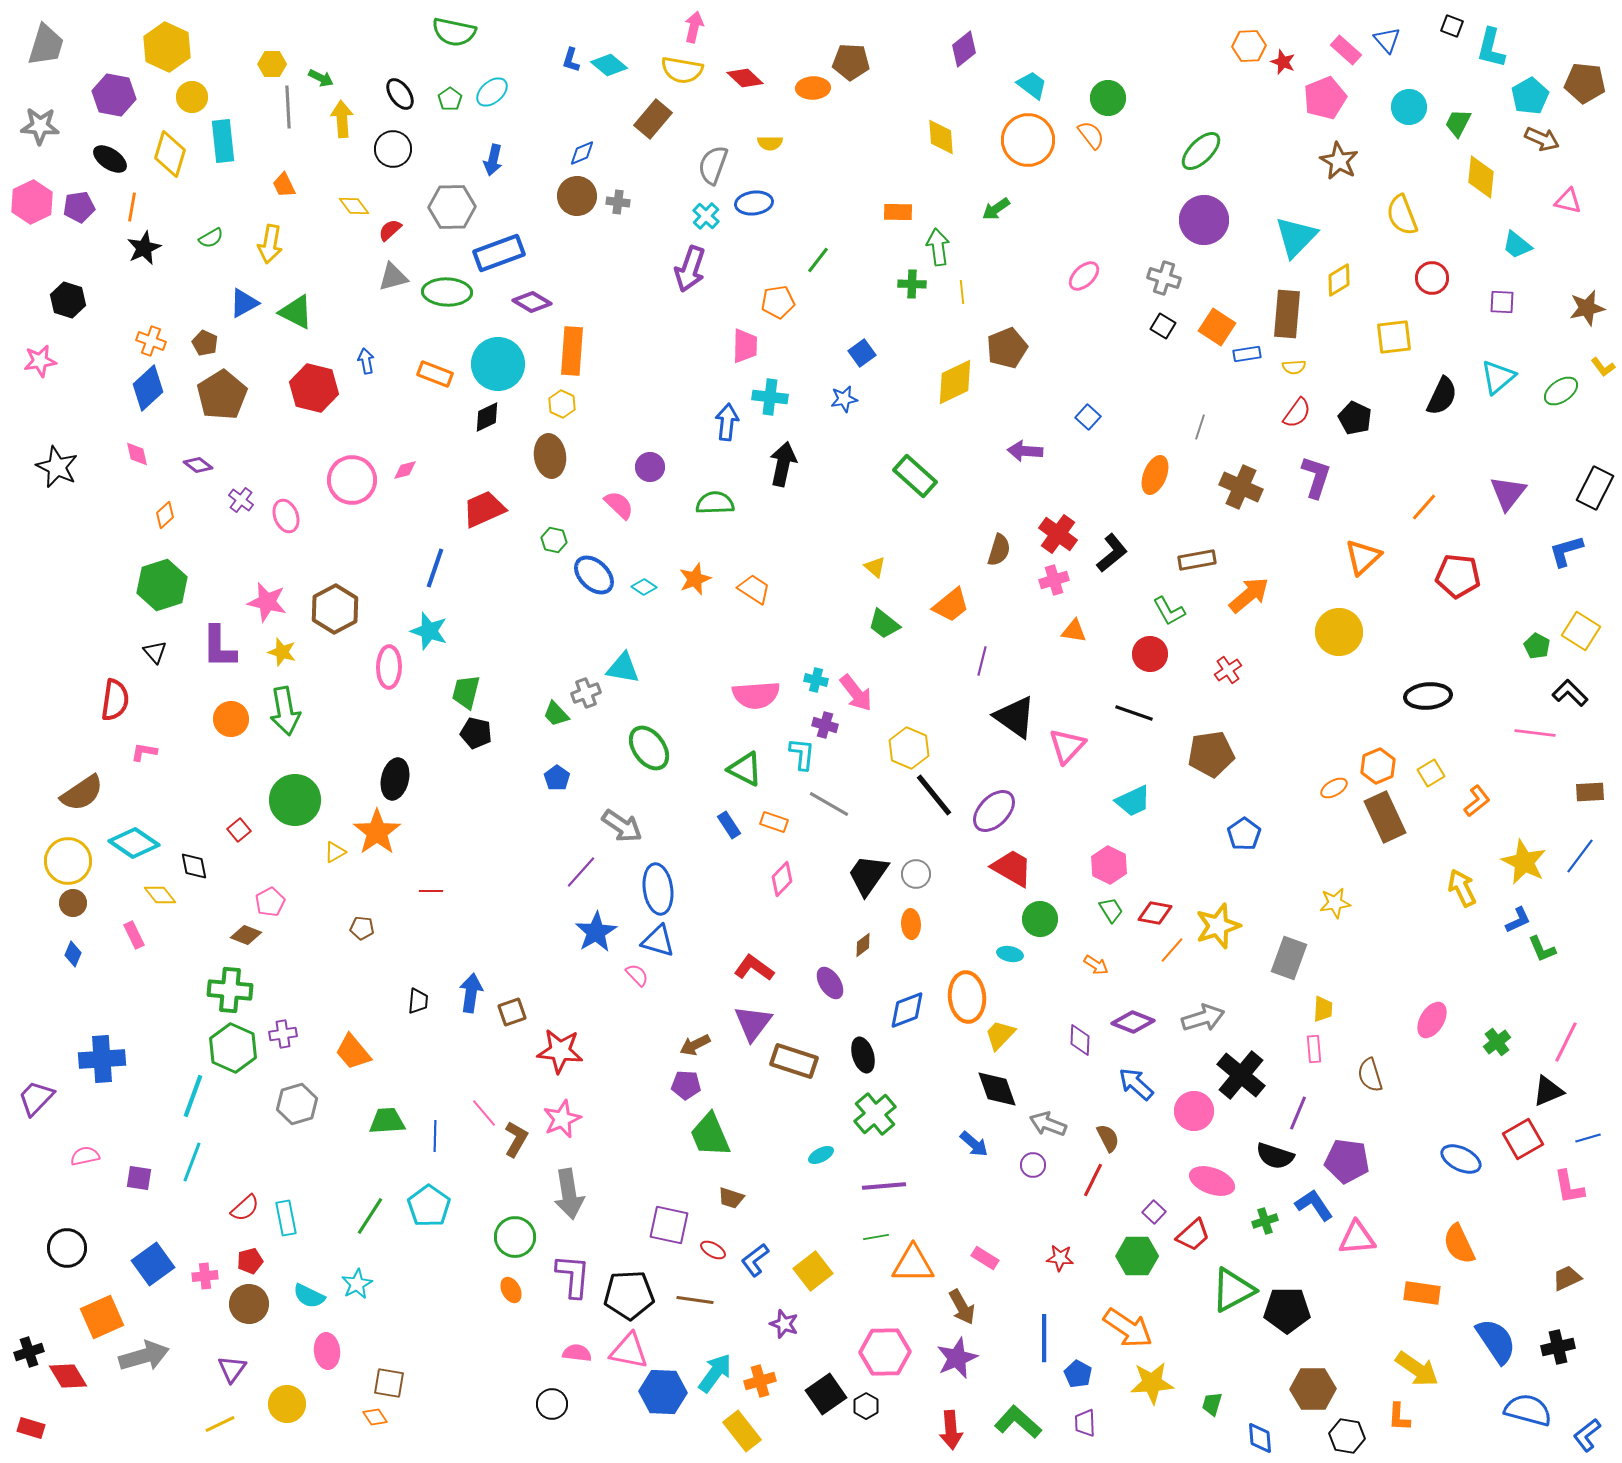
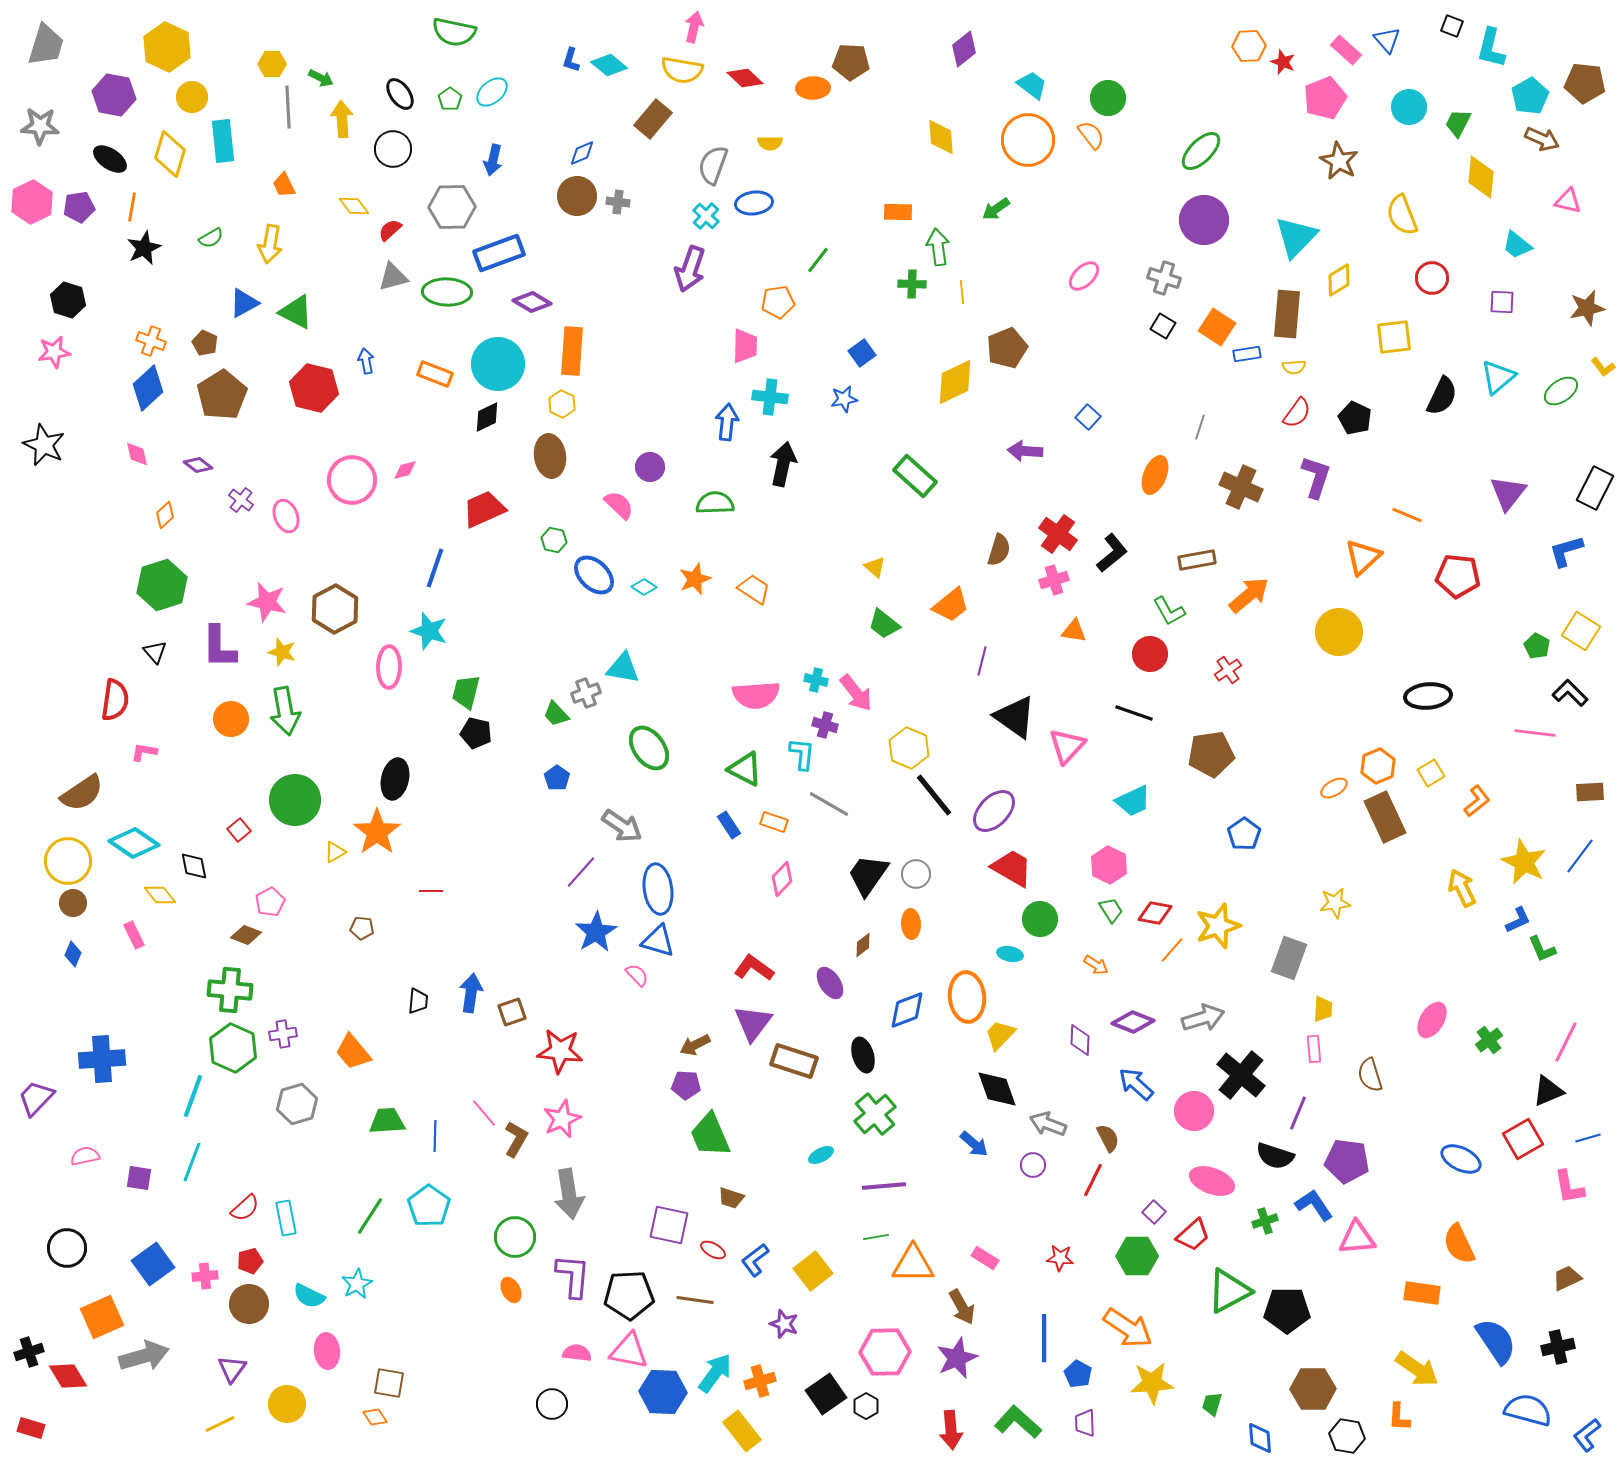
pink star at (40, 361): moved 14 px right, 9 px up
black star at (57, 467): moved 13 px left, 22 px up
orange line at (1424, 507): moved 17 px left, 8 px down; rotated 72 degrees clockwise
green cross at (1497, 1042): moved 8 px left, 2 px up
green triangle at (1233, 1290): moved 4 px left, 1 px down
